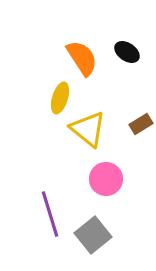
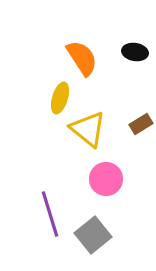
black ellipse: moved 8 px right; rotated 25 degrees counterclockwise
